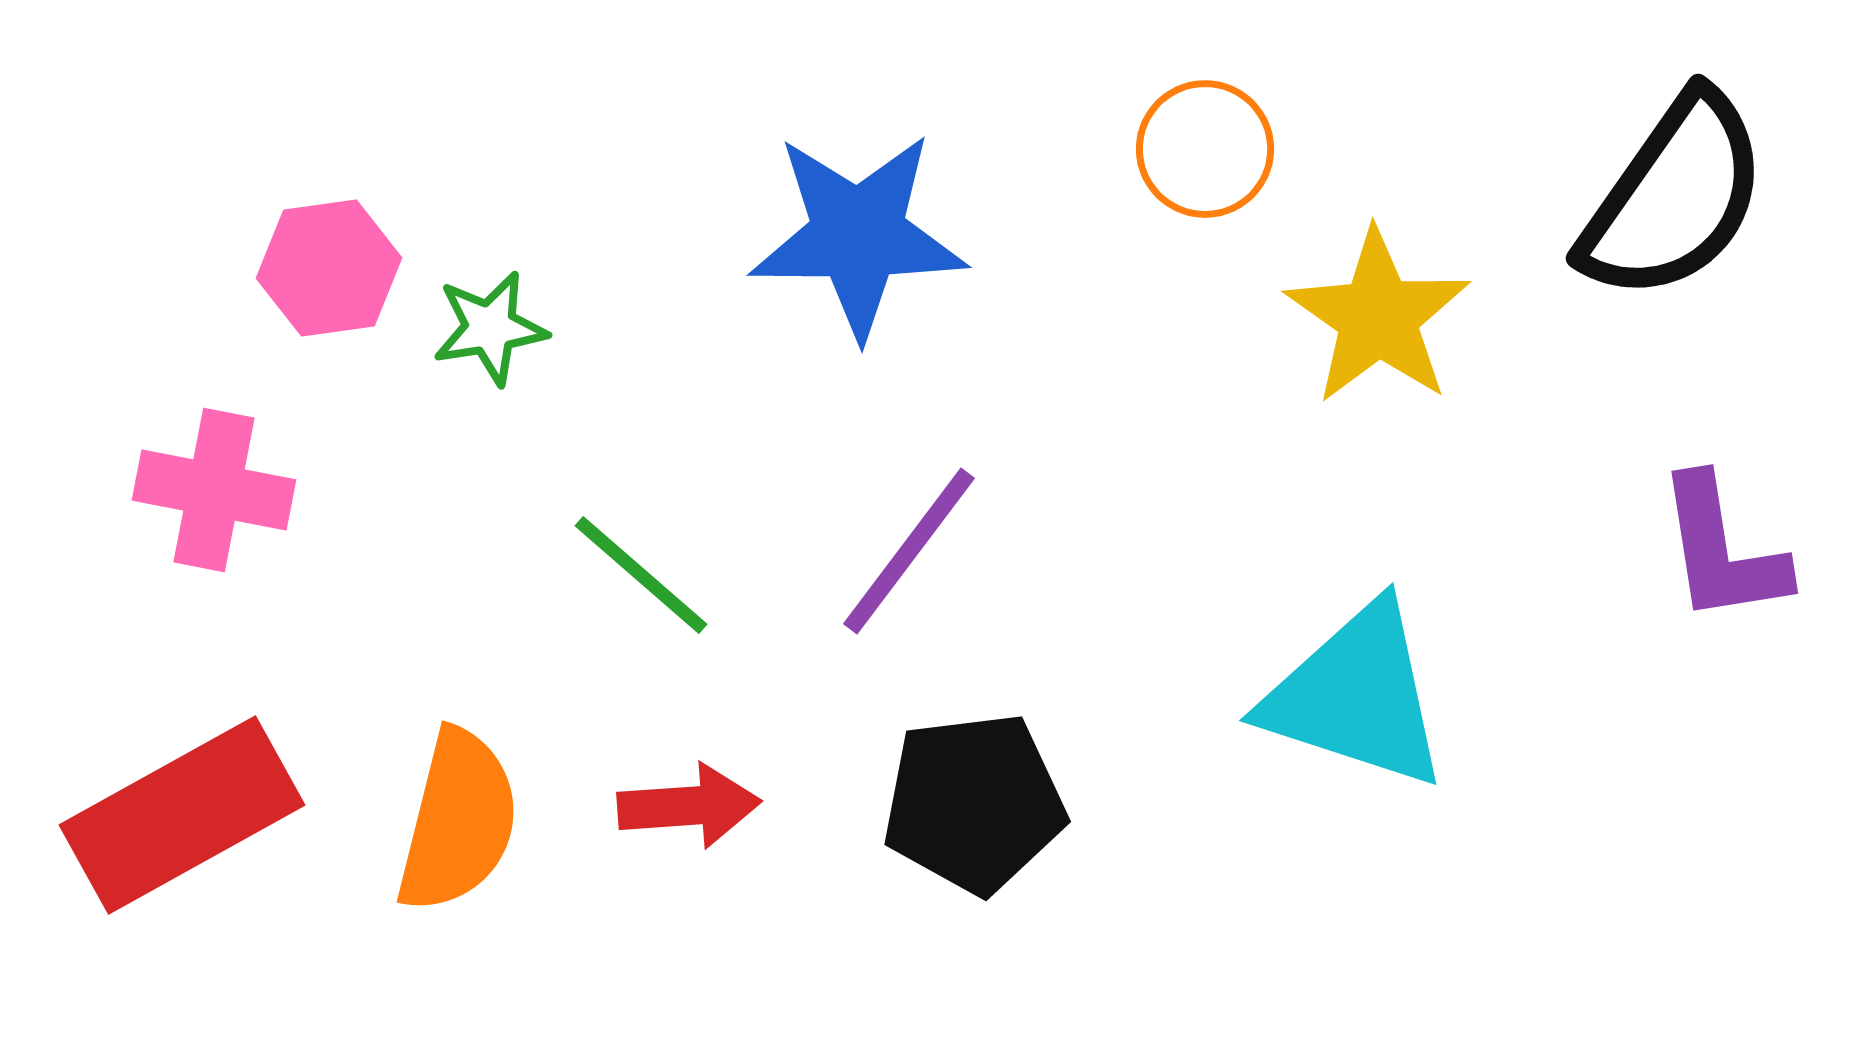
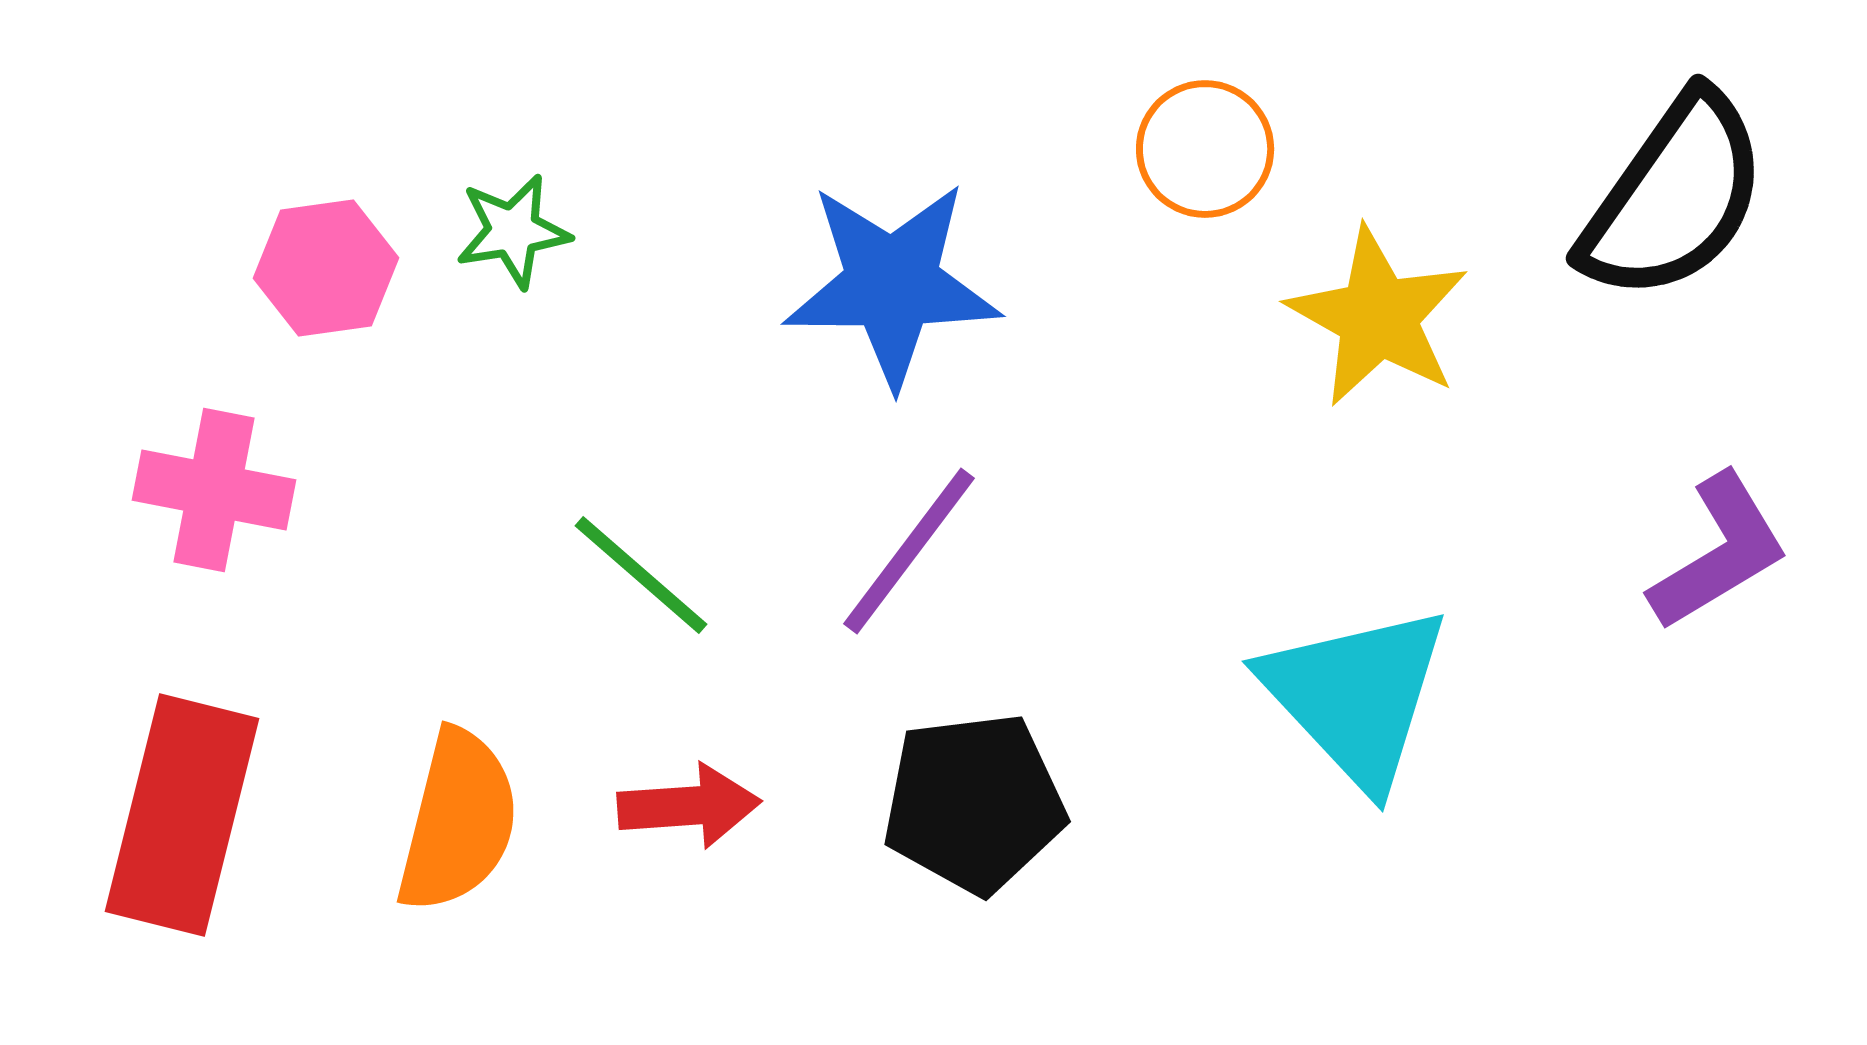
blue star: moved 34 px right, 49 px down
pink hexagon: moved 3 px left
yellow star: rotated 6 degrees counterclockwise
green star: moved 23 px right, 97 px up
purple L-shape: moved 3 px left, 2 px down; rotated 112 degrees counterclockwise
cyan triangle: rotated 29 degrees clockwise
red rectangle: rotated 47 degrees counterclockwise
